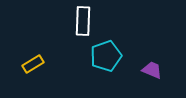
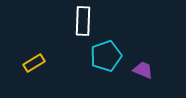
yellow rectangle: moved 1 px right, 1 px up
purple trapezoid: moved 9 px left
